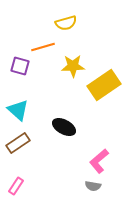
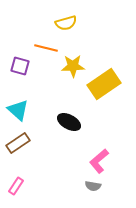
orange line: moved 3 px right, 1 px down; rotated 30 degrees clockwise
yellow rectangle: moved 1 px up
black ellipse: moved 5 px right, 5 px up
